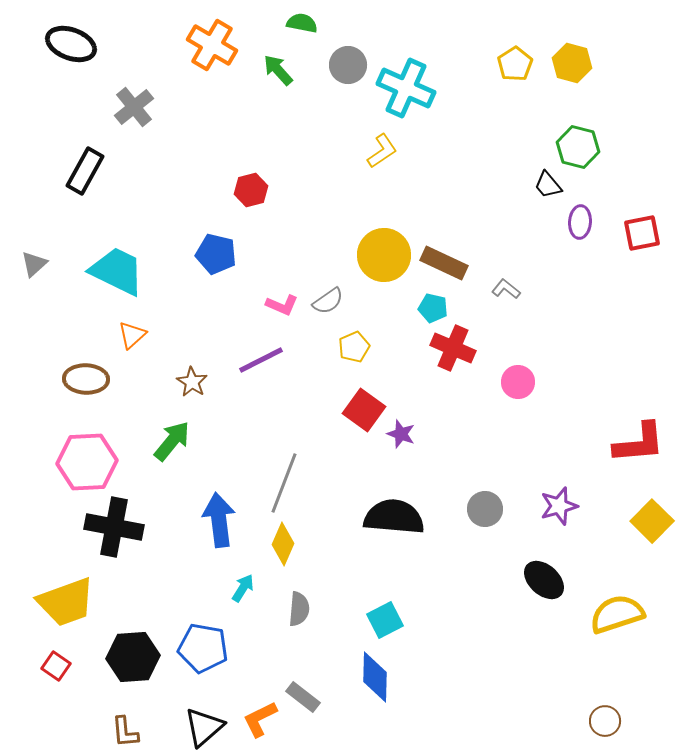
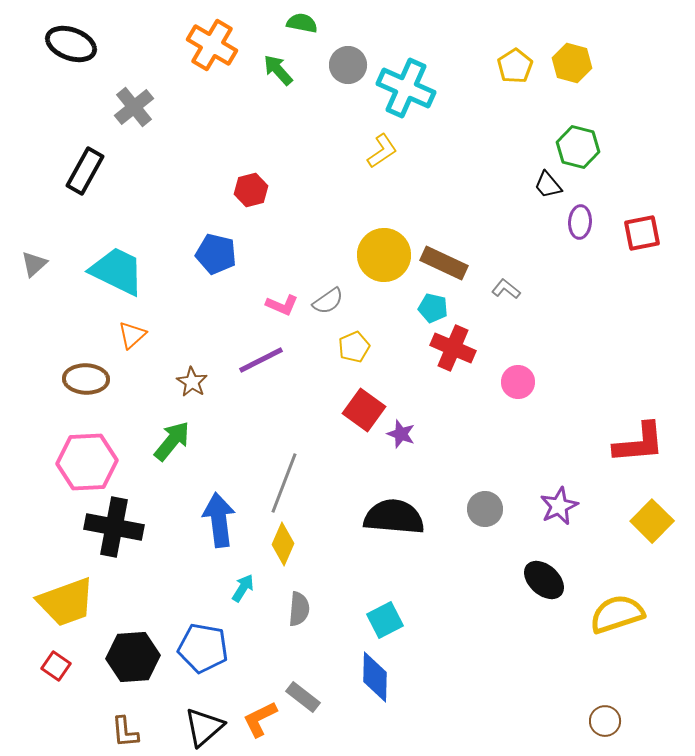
yellow pentagon at (515, 64): moved 2 px down
purple star at (559, 506): rotated 9 degrees counterclockwise
